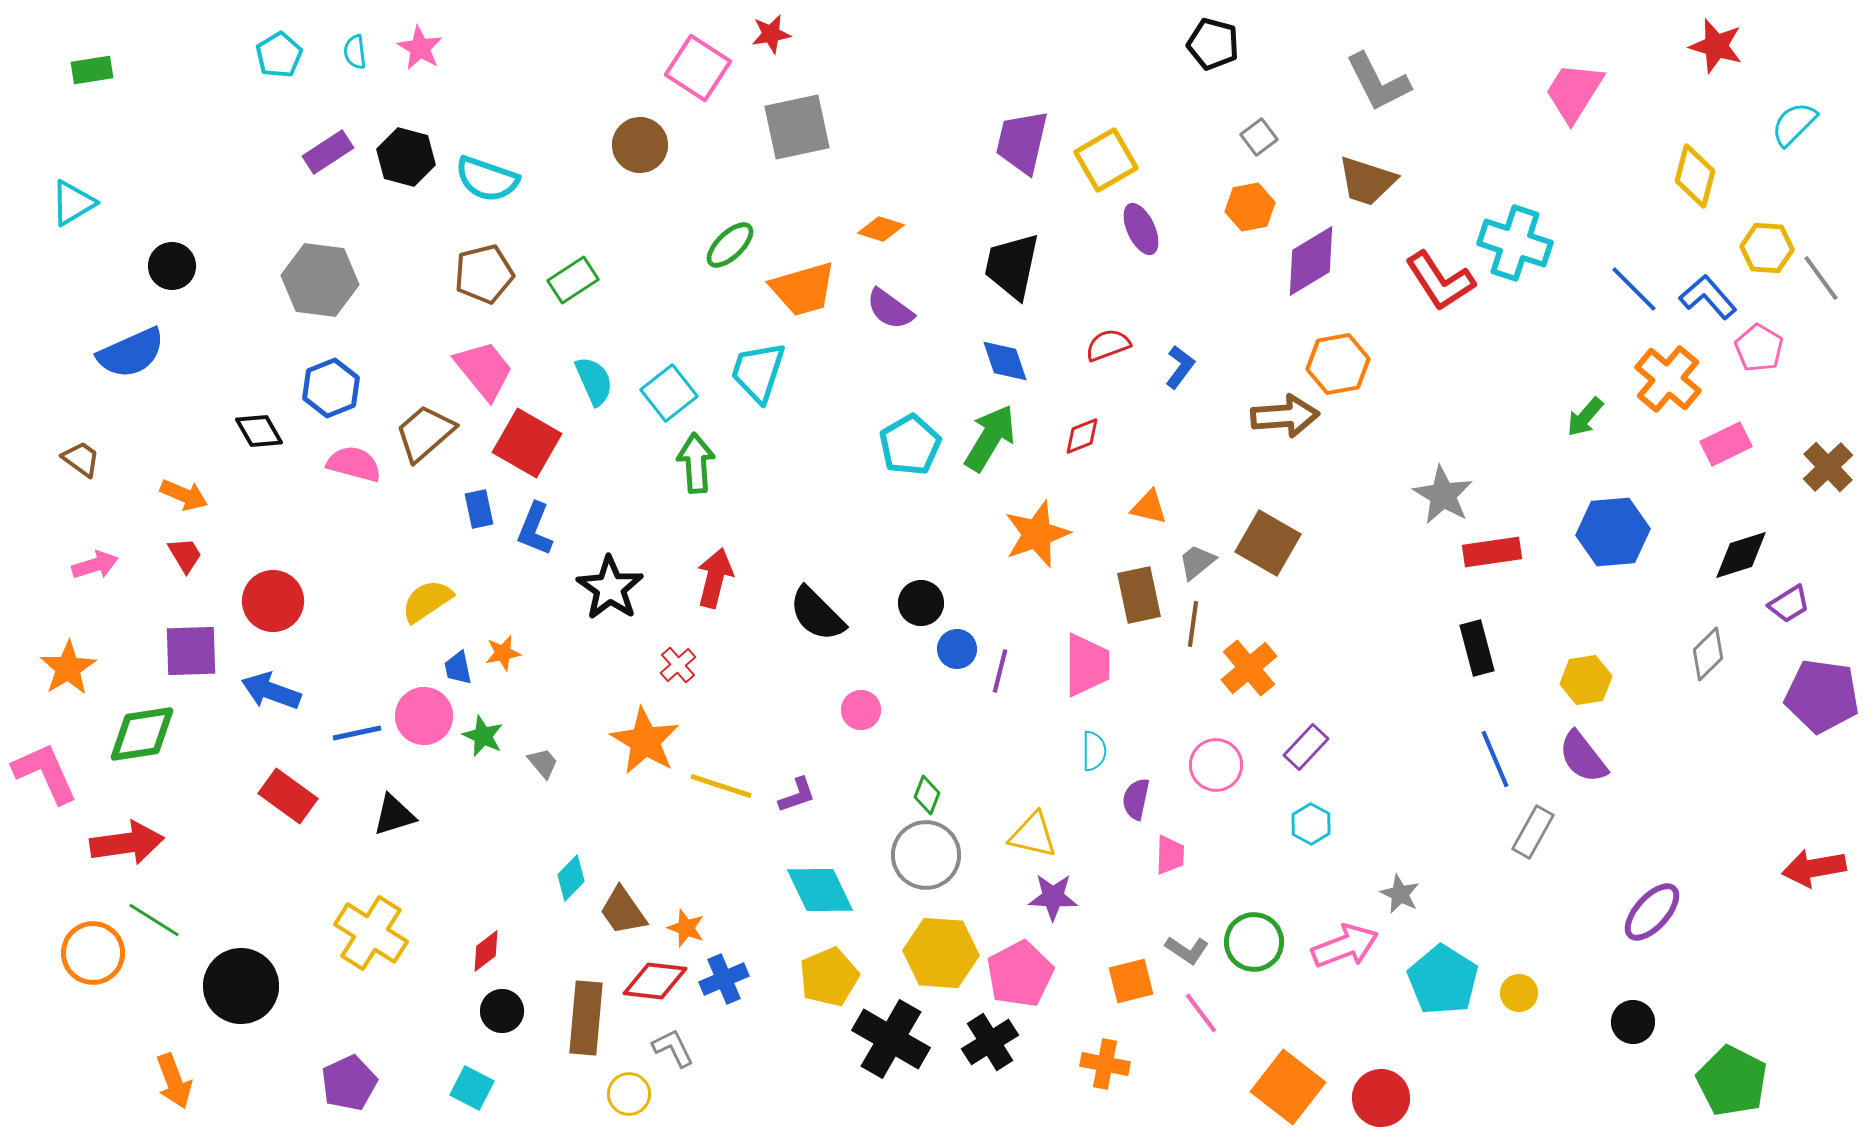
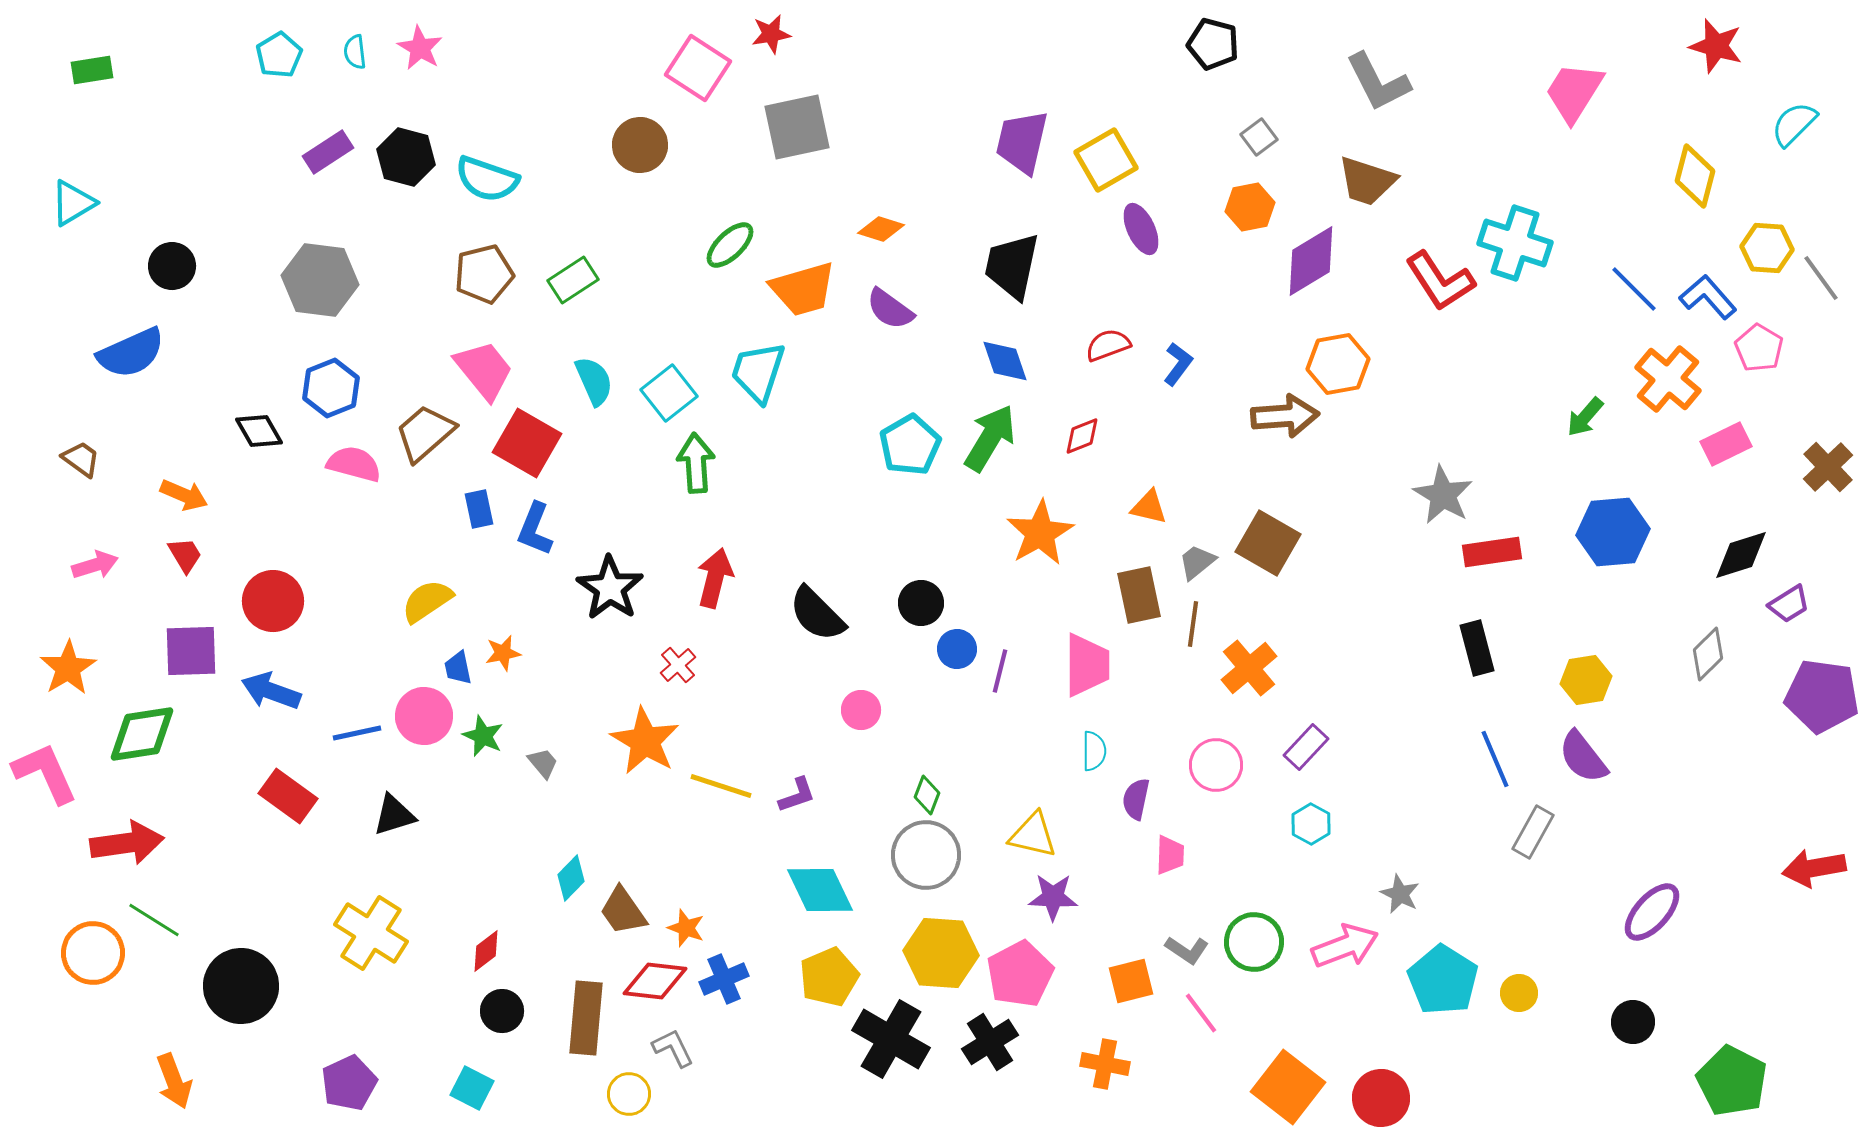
blue L-shape at (1180, 367): moved 2 px left, 3 px up
orange star at (1037, 534): moved 3 px right, 1 px up; rotated 10 degrees counterclockwise
